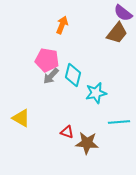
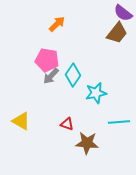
orange arrow: moved 5 px left, 1 px up; rotated 24 degrees clockwise
cyan diamond: rotated 20 degrees clockwise
yellow triangle: moved 3 px down
red triangle: moved 8 px up
